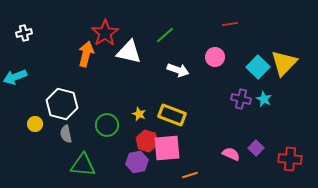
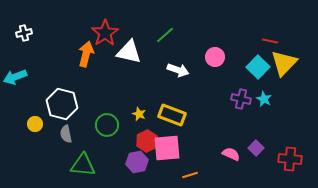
red line: moved 40 px right, 17 px down; rotated 21 degrees clockwise
red hexagon: rotated 15 degrees clockwise
